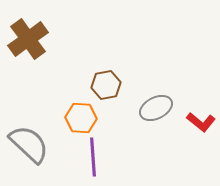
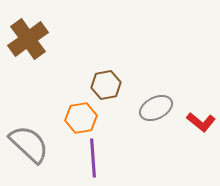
orange hexagon: rotated 12 degrees counterclockwise
purple line: moved 1 px down
